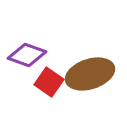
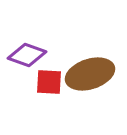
red square: rotated 32 degrees counterclockwise
